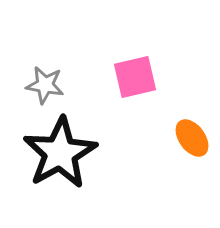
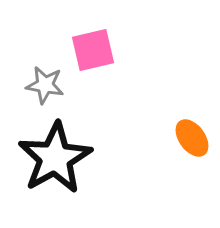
pink square: moved 42 px left, 27 px up
black star: moved 5 px left, 5 px down
